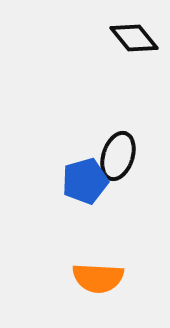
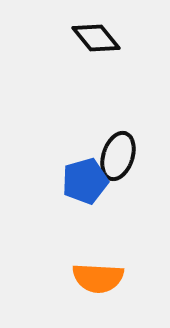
black diamond: moved 38 px left
